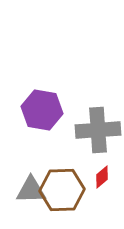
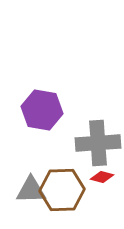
gray cross: moved 13 px down
red diamond: rotated 55 degrees clockwise
